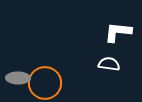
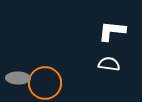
white L-shape: moved 6 px left, 1 px up
